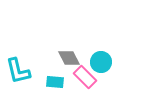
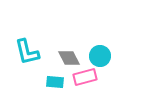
cyan circle: moved 1 px left, 6 px up
cyan L-shape: moved 9 px right, 19 px up
pink rectangle: rotated 60 degrees counterclockwise
